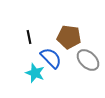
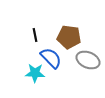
black line: moved 6 px right, 2 px up
gray ellipse: rotated 20 degrees counterclockwise
cyan star: rotated 18 degrees counterclockwise
